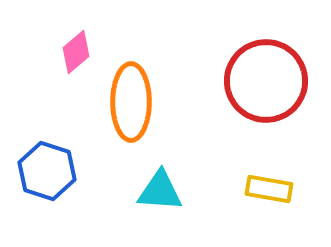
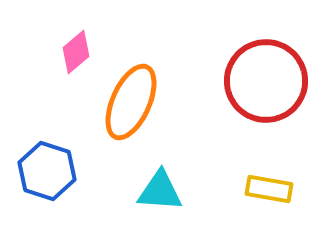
orange ellipse: rotated 24 degrees clockwise
